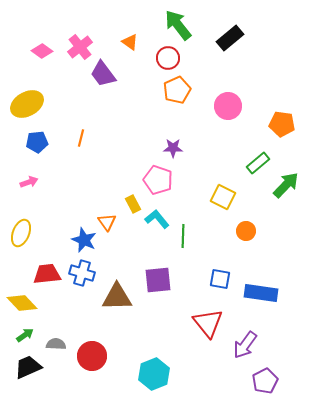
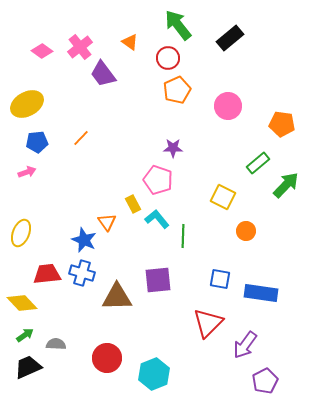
orange line at (81, 138): rotated 30 degrees clockwise
pink arrow at (29, 182): moved 2 px left, 10 px up
red triangle at (208, 323): rotated 24 degrees clockwise
red circle at (92, 356): moved 15 px right, 2 px down
